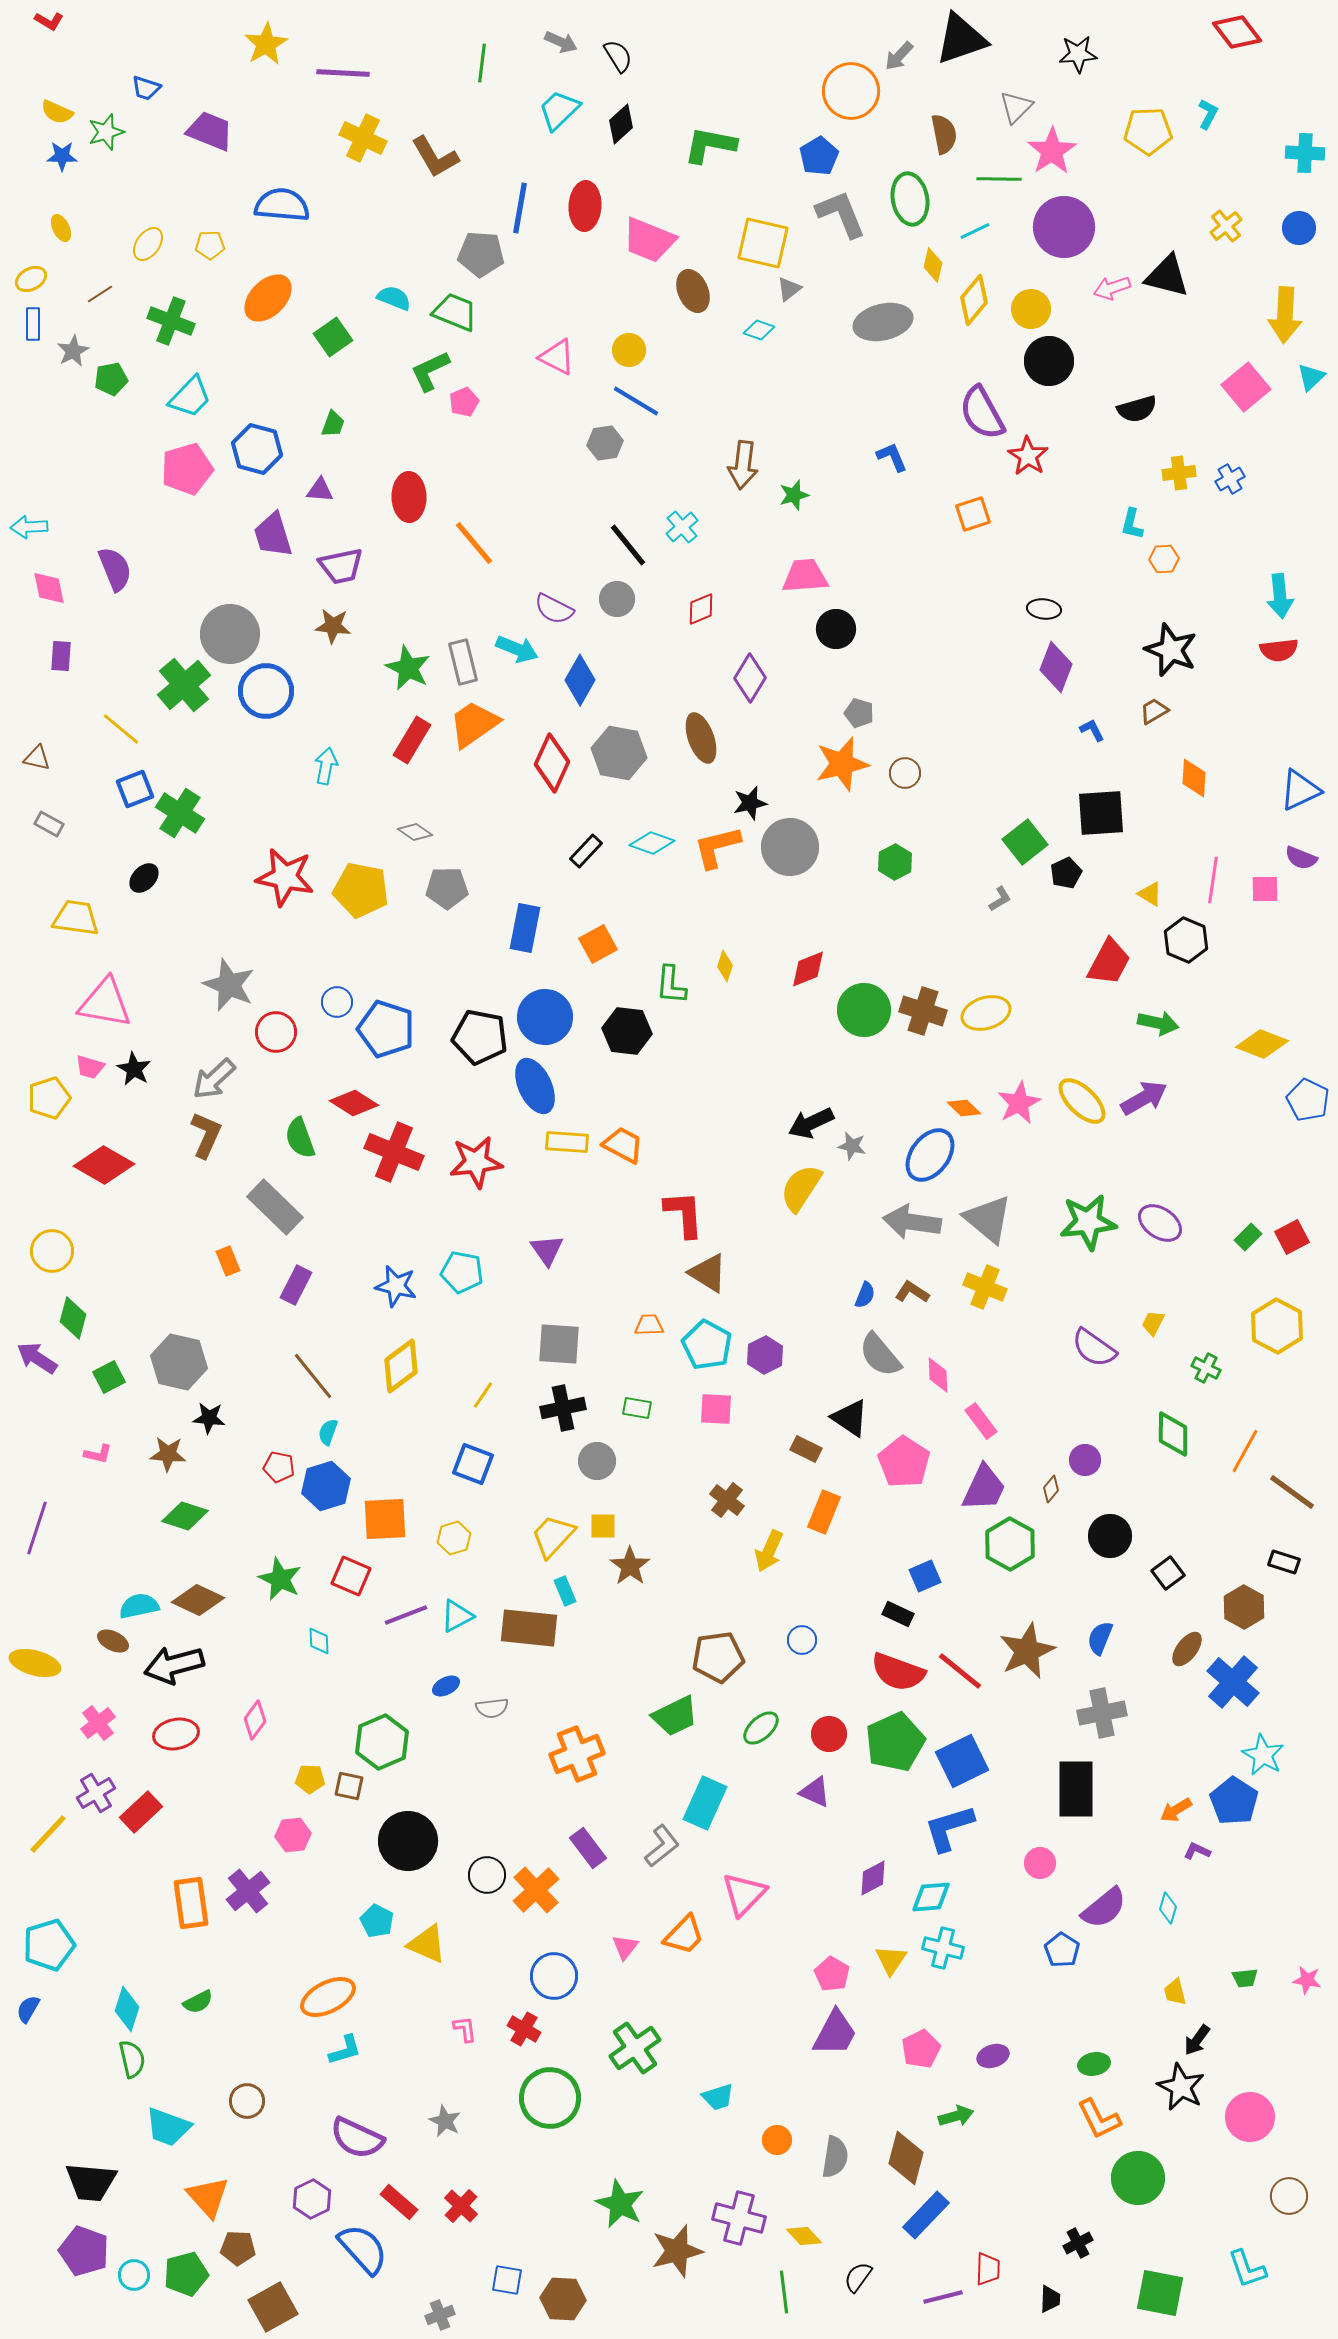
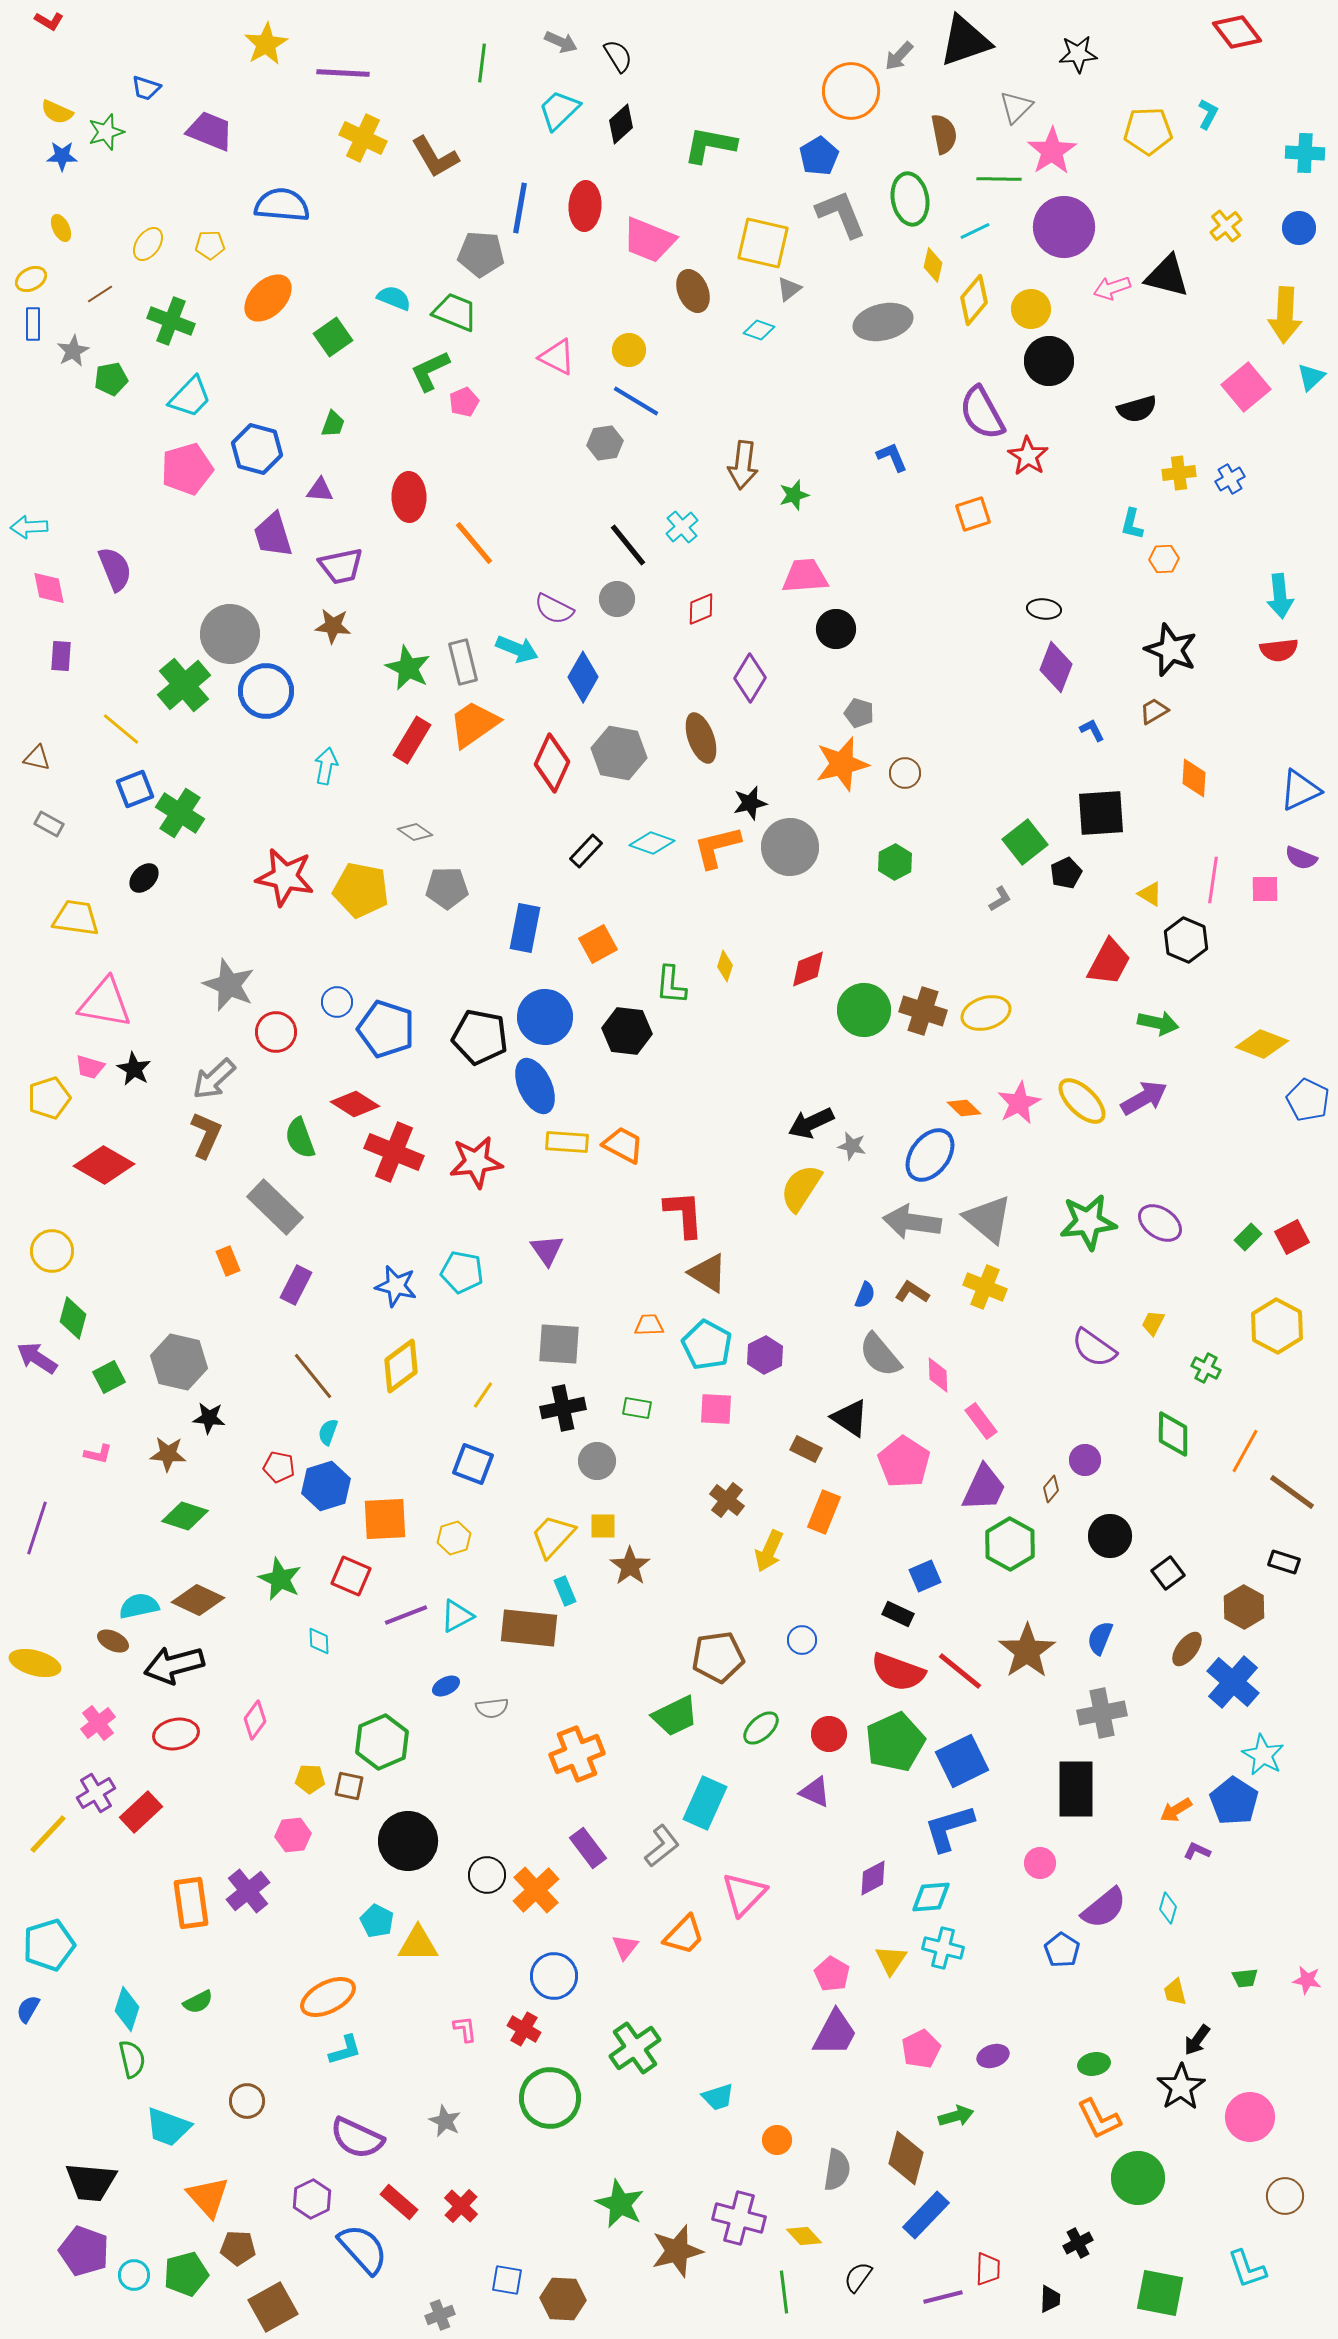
black triangle at (961, 39): moved 4 px right, 2 px down
blue diamond at (580, 680): moved 3 px right, 3 px up
red diamond at (354, 1103): moved 1 px right, 1 px down
brown star at (1027, 1651): rotated 10 degrees counterclockwise
yellow triangle at (427, 1944): moved 9 px left; rotated 24 degrees counterclockwise
black star at (1181, 2087): rotated 12 degrees clockwise
gray semicircle at (835, 2157): moved 2 px right, 13 px down
brown circle at (1289, 2196): moved 4 px left
